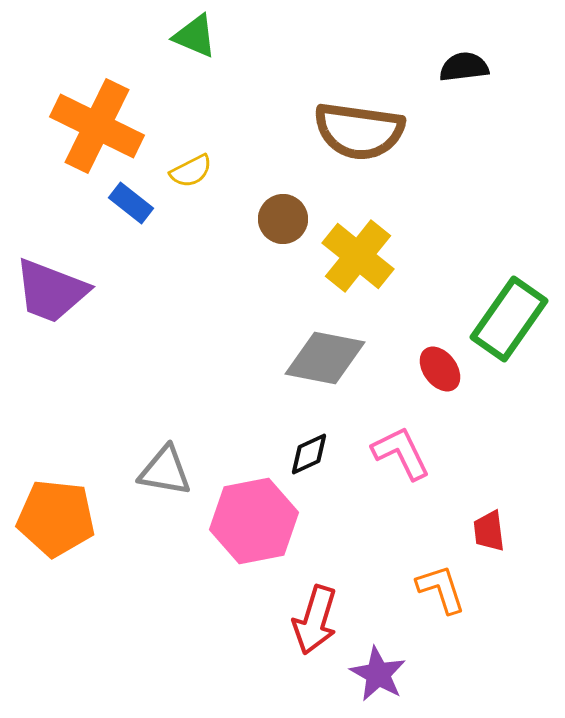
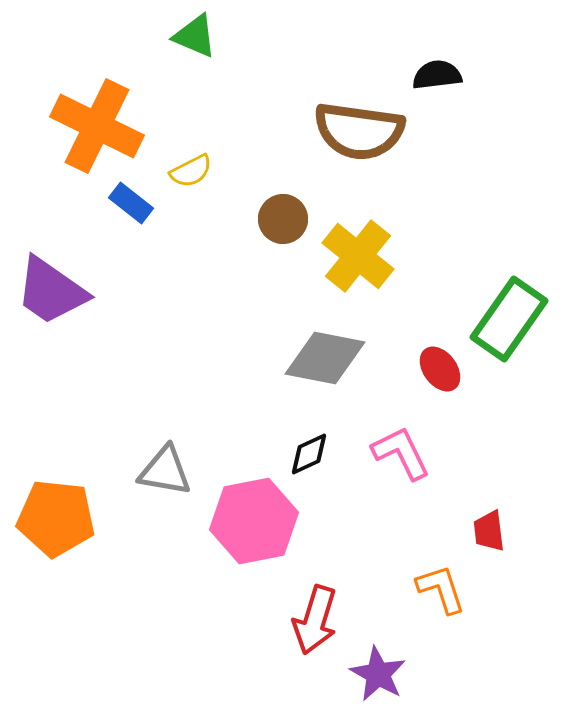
black semicircle: moved 27 px left, 8 px down
purple trapezoid: rotated 14 degrees clockwise
